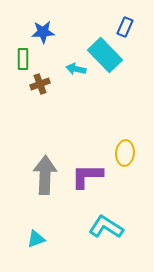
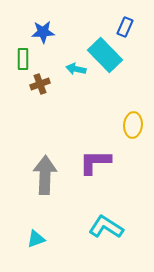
yellow ellipse: moved 8 px right, 28 px up
purple L-shape: moved 8 px right, 14 px up
